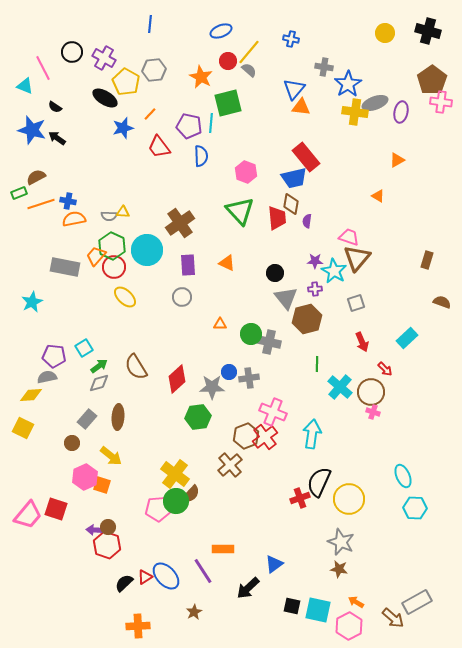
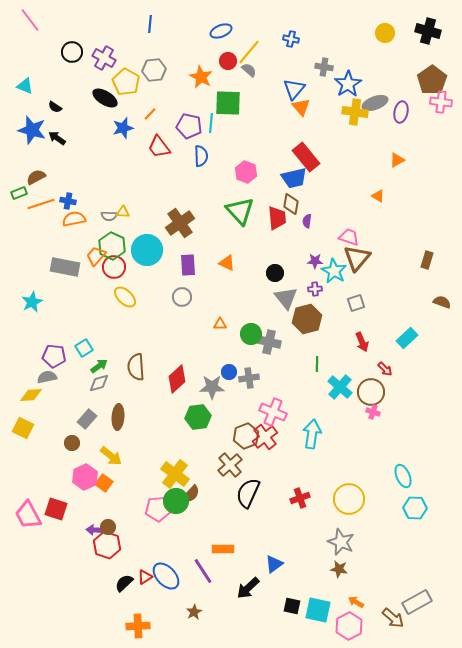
pink line at (43, 68): moved 13 px left, 48 px up; rotated 10 degrees counterclockwise
green square at (228, 103): rotated 16 degrees clockwise
orange triangle at (301, 107): rotated 42 degrees clockwise
brown semicircle at (136, 367): rotated 28 degrees clockwise
black semicircle at (319, 482): moved 71 px left, 11 px down
orange square at (102, 485): moved 2 px right, 2 px up; rotated 18 degrees clockwise
pink trapezoid at (28, 515): rotated 112 degrees clockwise
